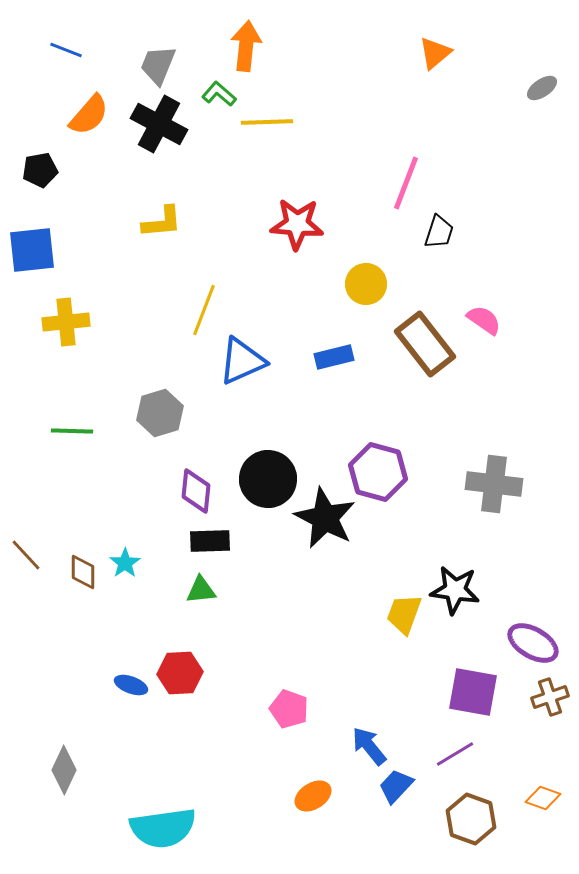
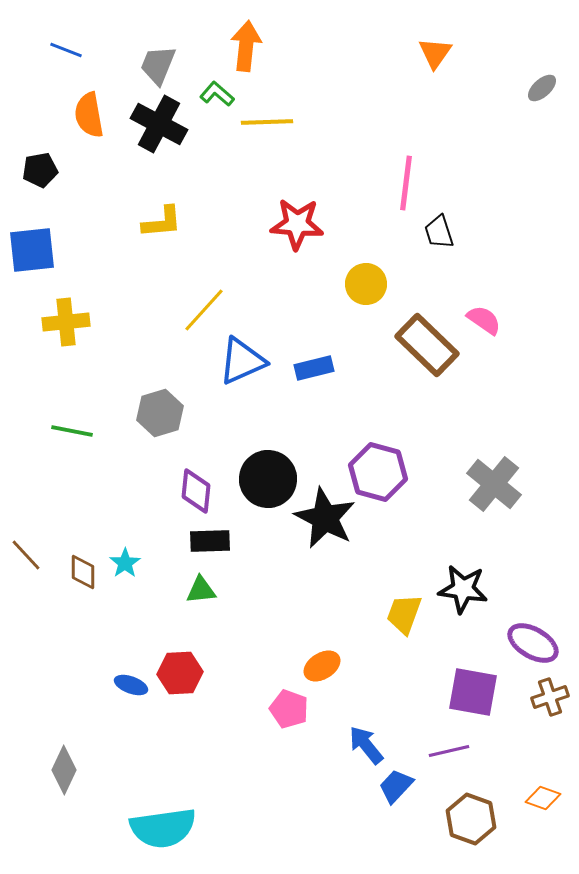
orange triangle at (435, 53): rotated 15 degrees counterclockwise
gray ellipse at (542, 88): rotated 8 degrees counterclockwise
green L-shape at (219, 94): moved 2 px left
orange semicircle at (89, 115): rotated 129 degrees clockwise
pink line at (406, 183): rotated 14 degrees counterclockwise
black trapezoid at (439, 232): rotated 144 degrees clockwise
yellow line at (204, 310): rotated 21 degrees clockwise
brown rectangle at (425, 344): moved 2 px right, 1 px down; rotated 8 degrees counterclockwise
blue rectangle at (334, 357): moved 20 px left, 11 px down
green line at (72, 431): rotated 9 degrees clockwise
gray cross at (494, 484): rotated 32 degrees clockwise
black star at (455, 590): moved 8 px right, 1 px up
blue arrow at (369, 746): moved 3 px left, 1 px up
purple line at (455, 754): moved 6 px left, 3 px up; rotated 18 degrees clockwise
orange ellipse at (313, 796): moved 9 px right, 130 px up
